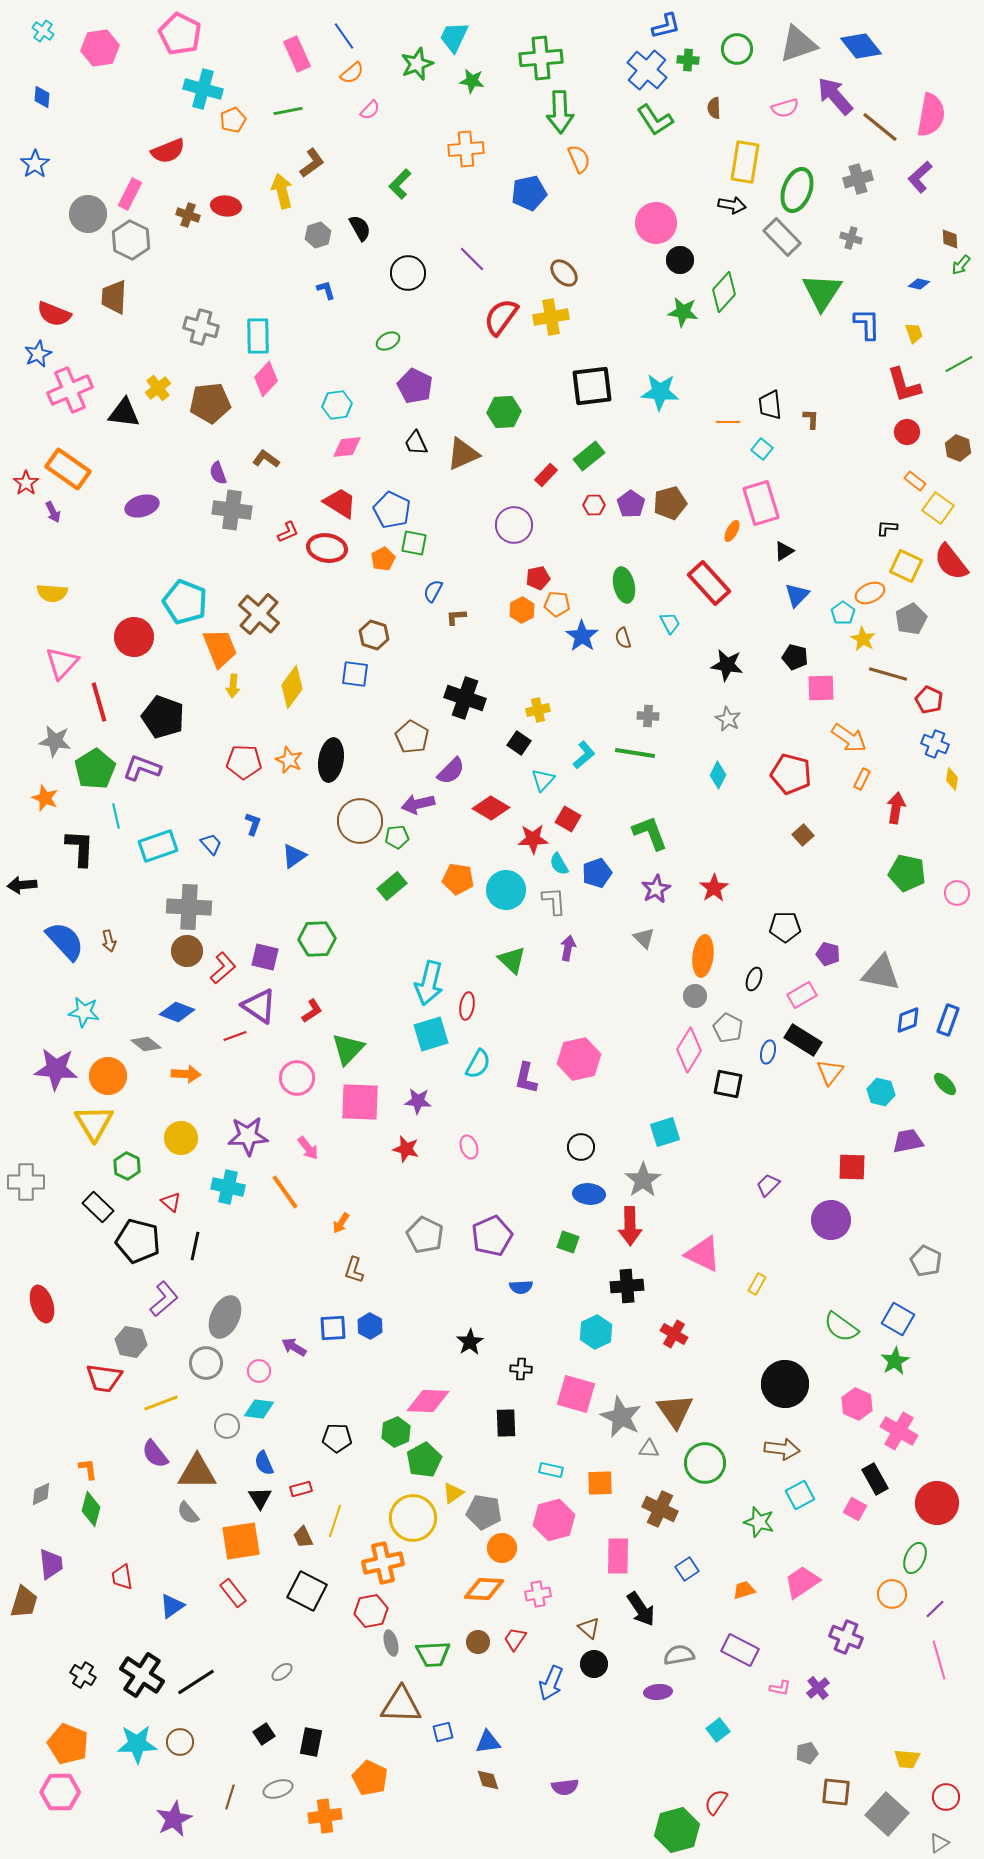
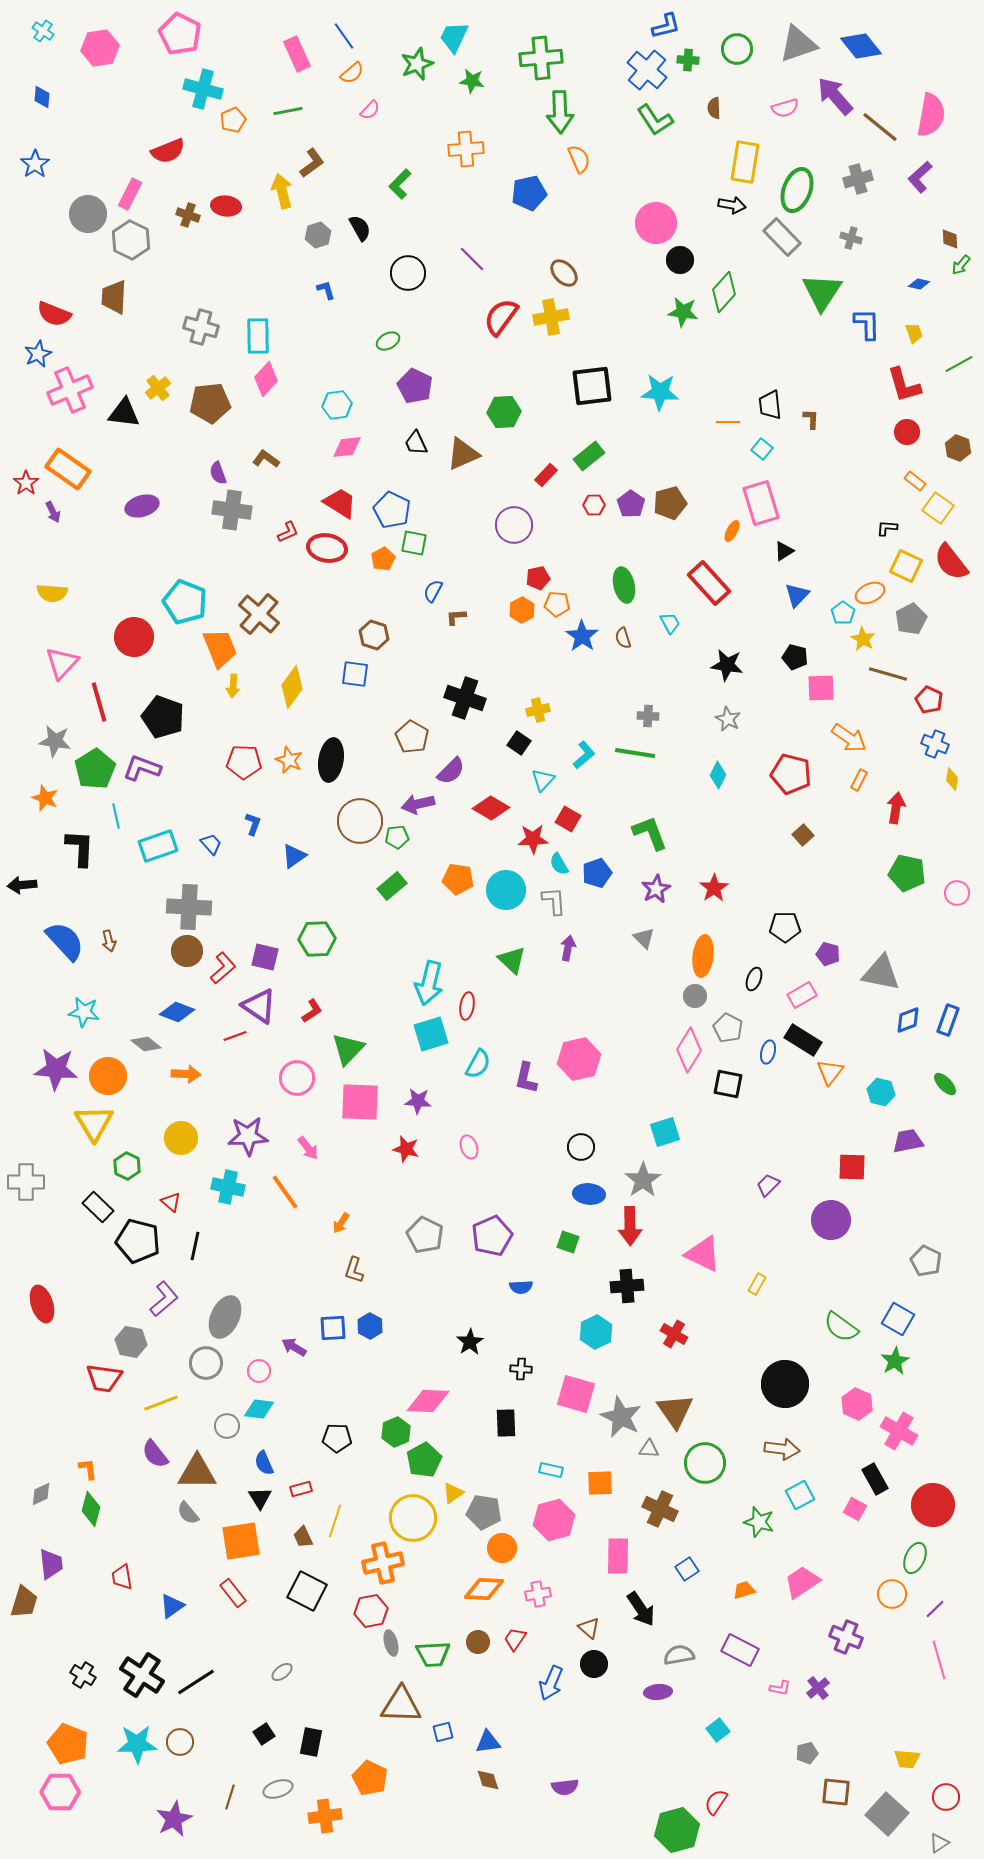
orange rectangle at (862, 779): moved 3 px left, 1 px down
red circle at (937, 1503): moved 4 px left, 2 px down
